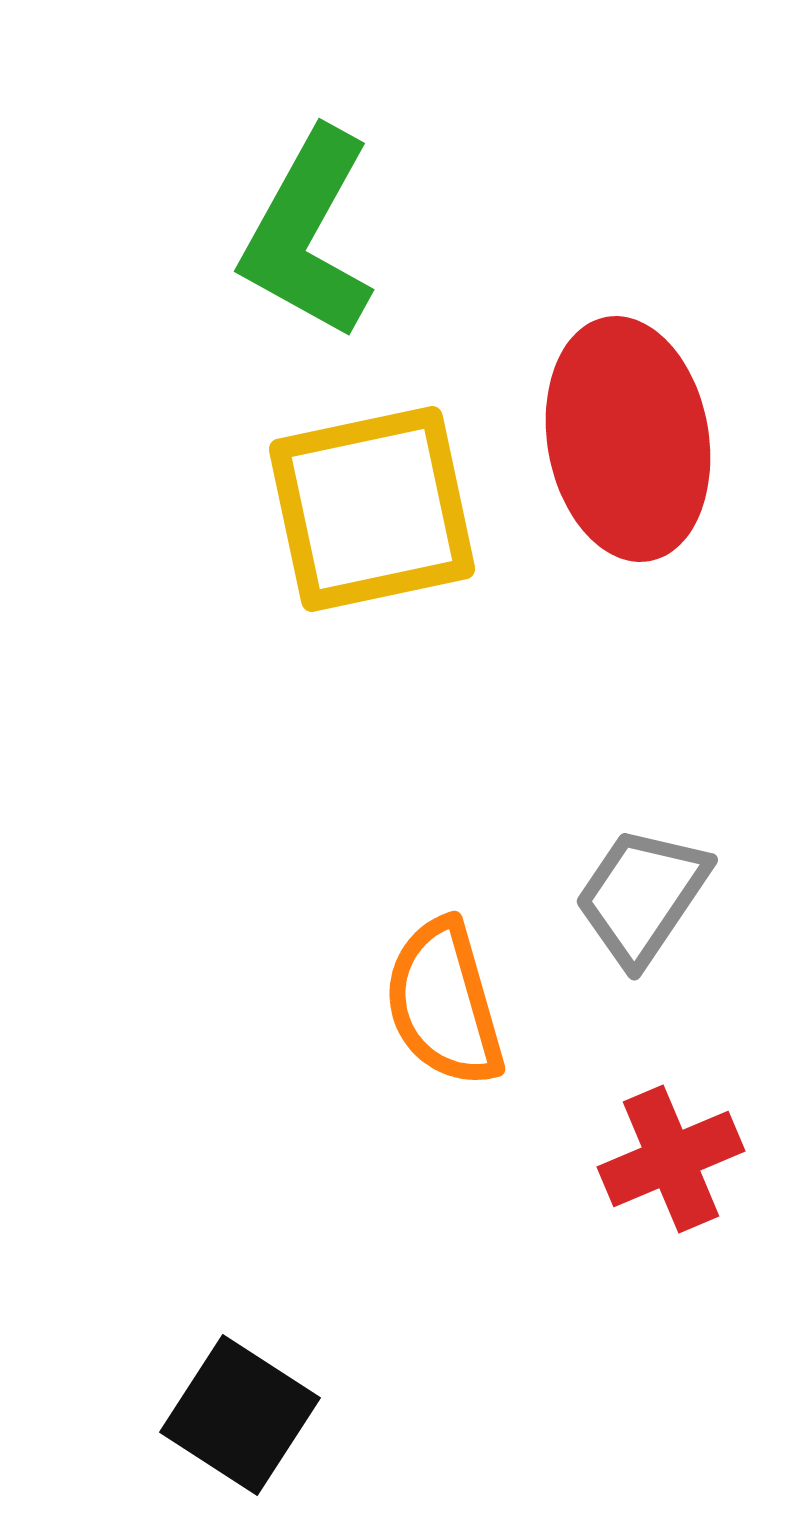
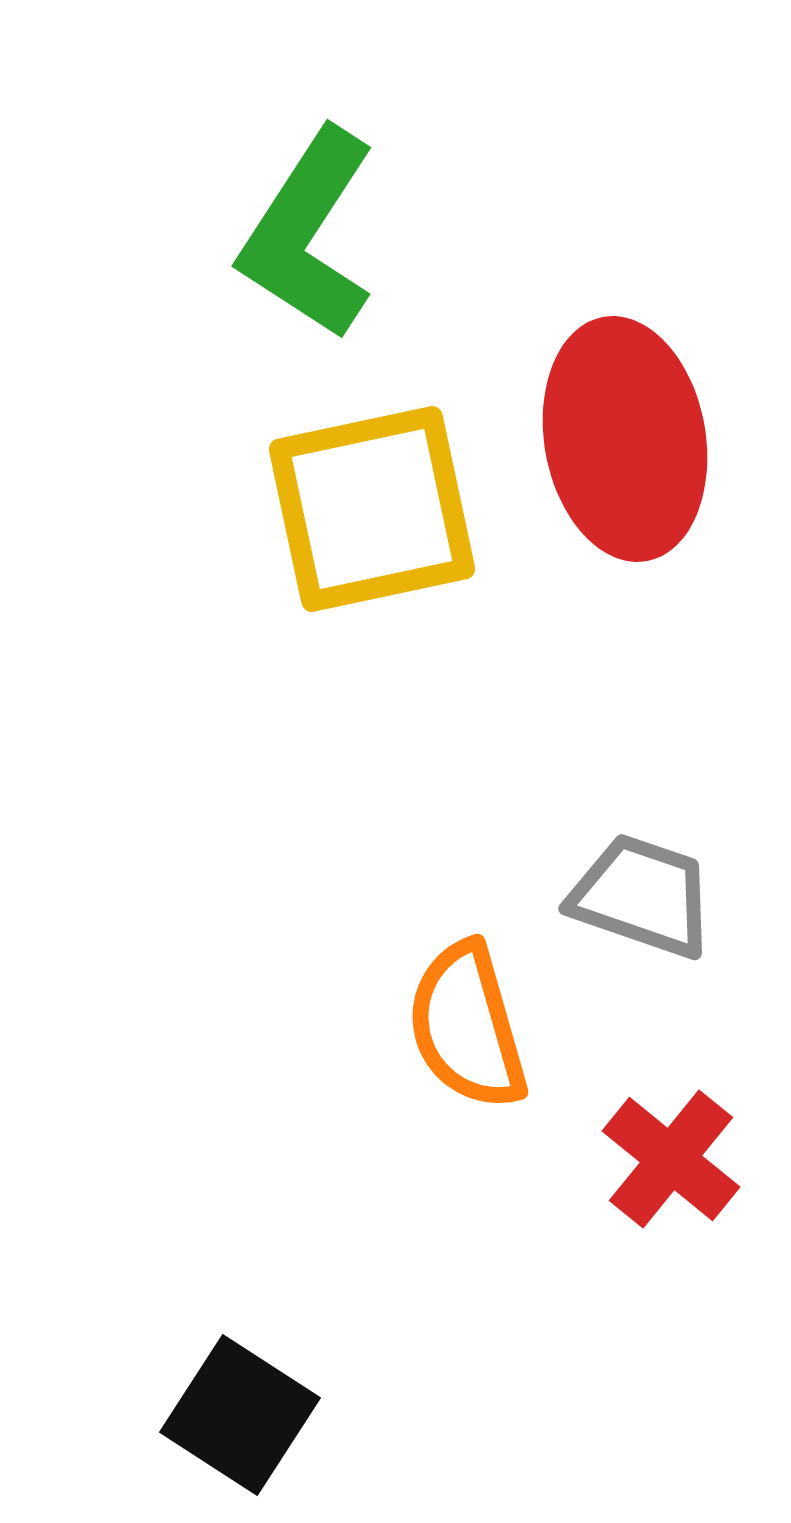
green L-shape: rotated 4 degrees clockwise
red ellipse: moved 3 px left
gray trapezoid: rotated 75 degrees clockwise
orange semicircle: moved 23 px right, 23 px down
red cross: rotated 28 degrees counterclockwise
